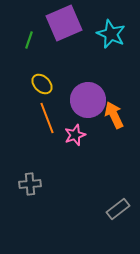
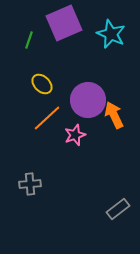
orange line: rotated 68 degrees clockwise
